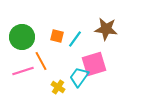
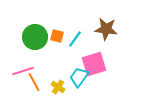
green circle: moved 13 px right
orange line: moved 7 px left, 21 px down
